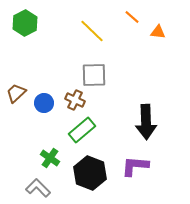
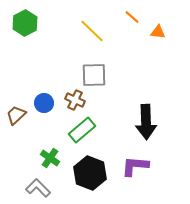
brown trapezoid: moved 22 px down
